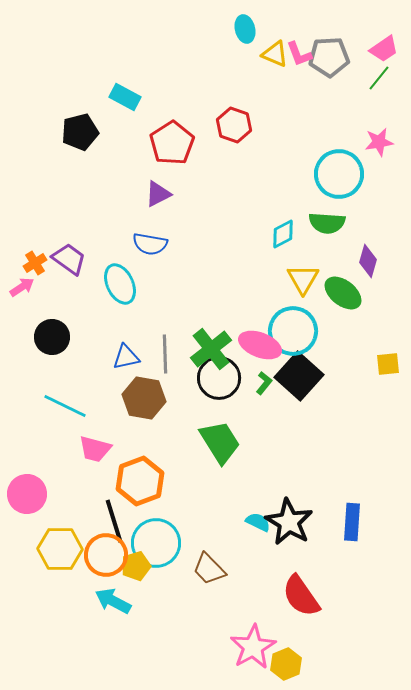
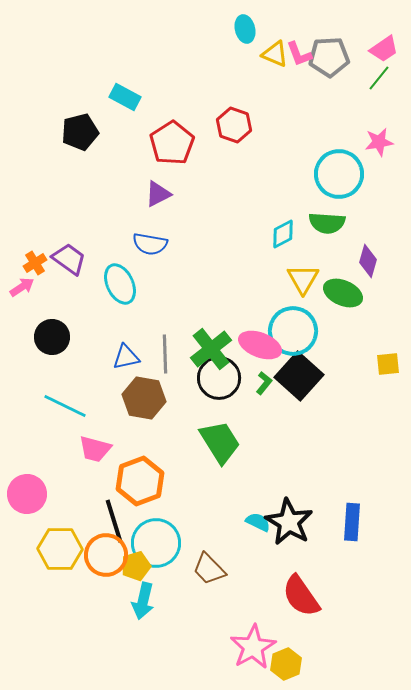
green ellipse at (343, 293): rotated 15 degrees counterclockwise
cyan arrow at (113, 601): moved 30 px right; rotated 105 degrees counterclockwise
